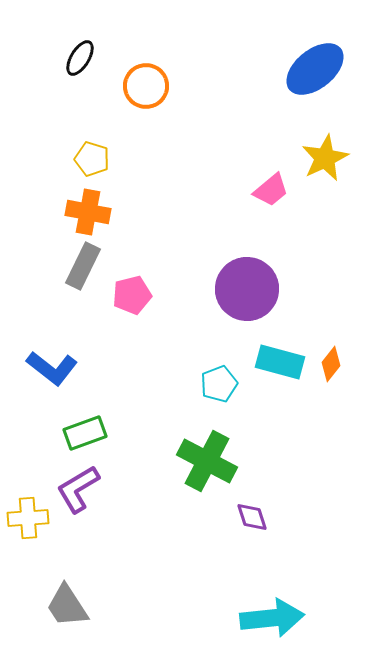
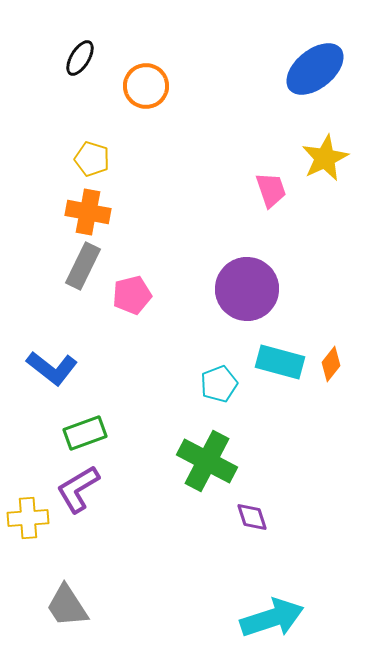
pink trapezoid: rotated 69 degrees counterclockwise
cyan arrow: rotated 12 degrees counterclockwise
